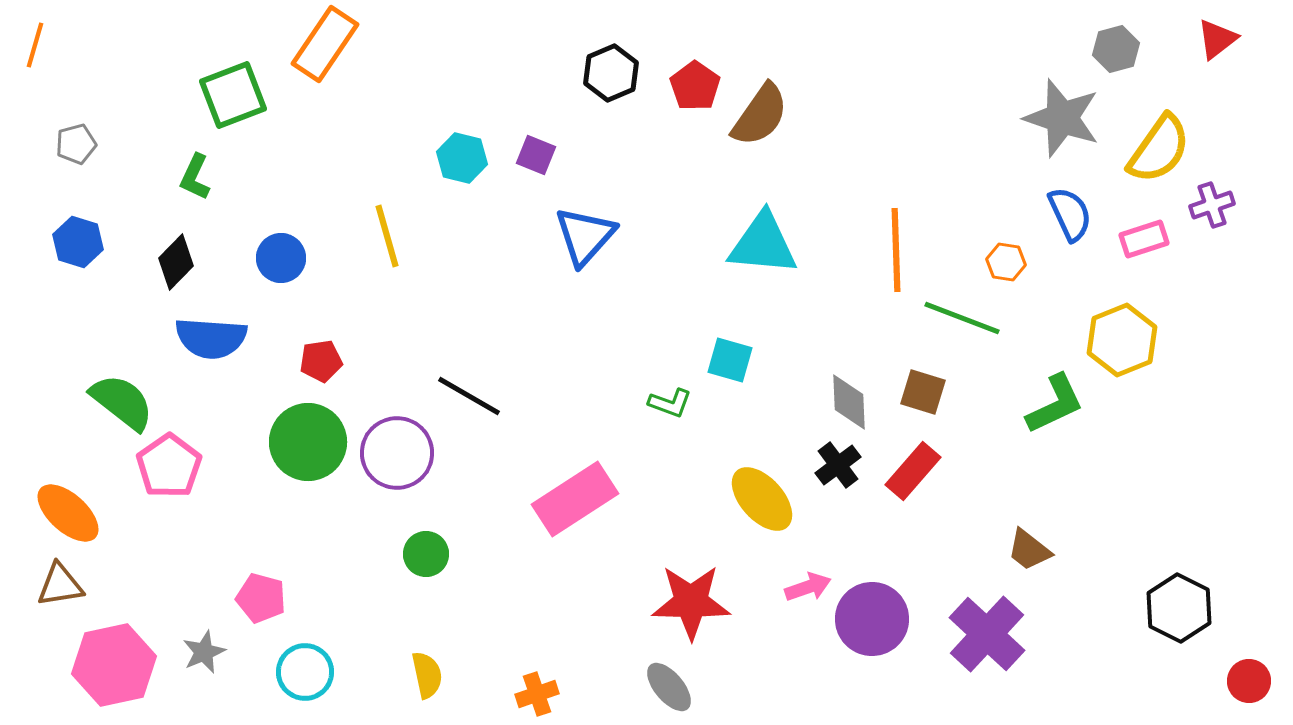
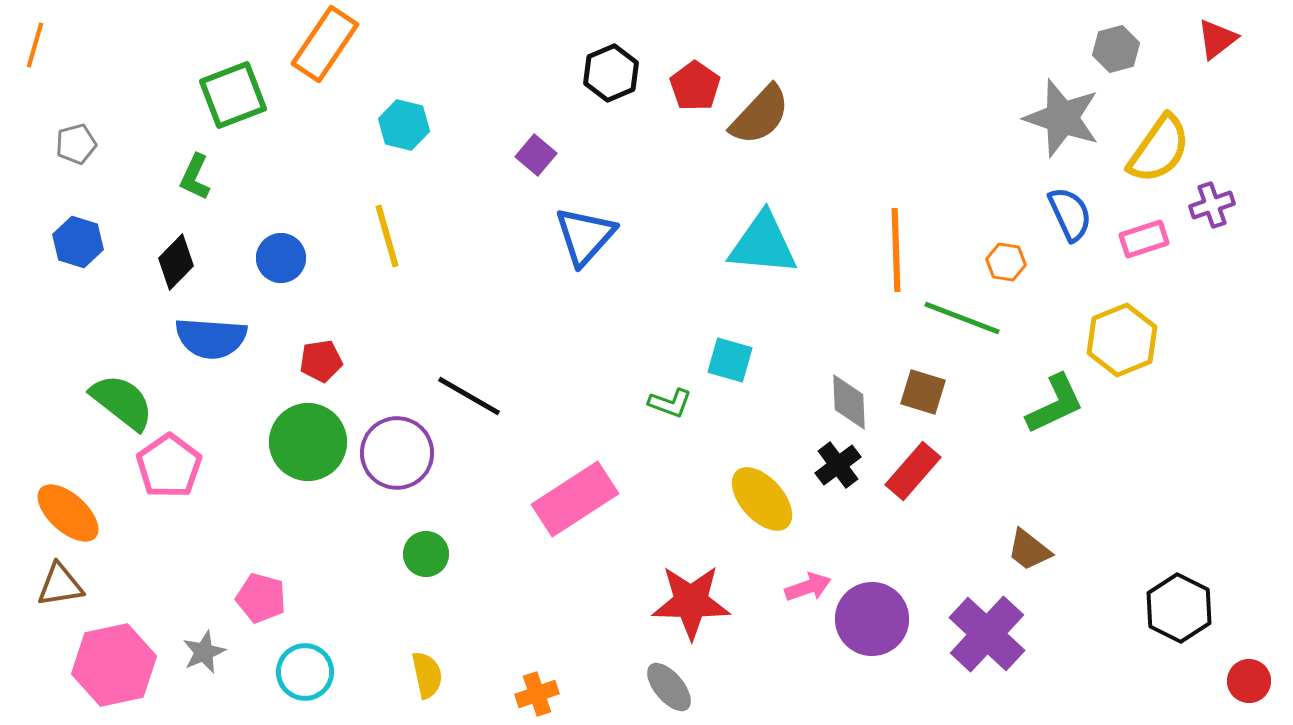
brown semicircle at (760, 115): rotated 8 degrees clockwise
purple square at (536, 155): rotated 18 degrees clockwise
cyan hexagon at (462, 158): moved 58 px left, 33 px up
